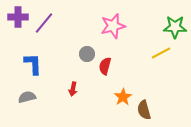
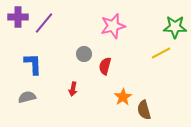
gray circle: moved 3 px left
